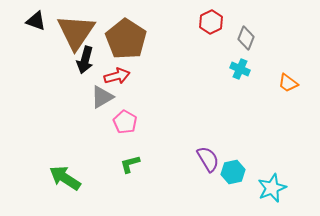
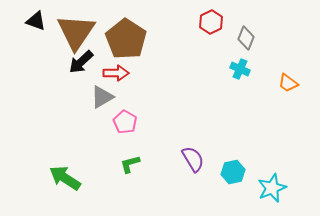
black arrow: moved 4 px left, 2 px down; rotated 32 degrees clockwise
red arrow: moved 1 px left, 3 px up; rotated 15 degrees clockwise
purple semicircle: moved 15 px left
